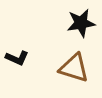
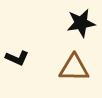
brown triangle: rotated 16 degrees counterclockwise
